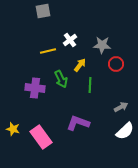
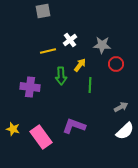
green arrow: moved 3 px up; rotated 24 degrees clockwise
purple cross: moved 5 px left, 1 px up
purple L-shape: moved 4 px left, 3 px down
